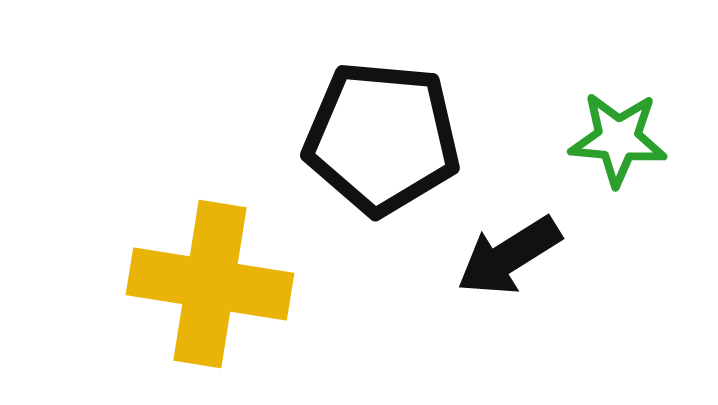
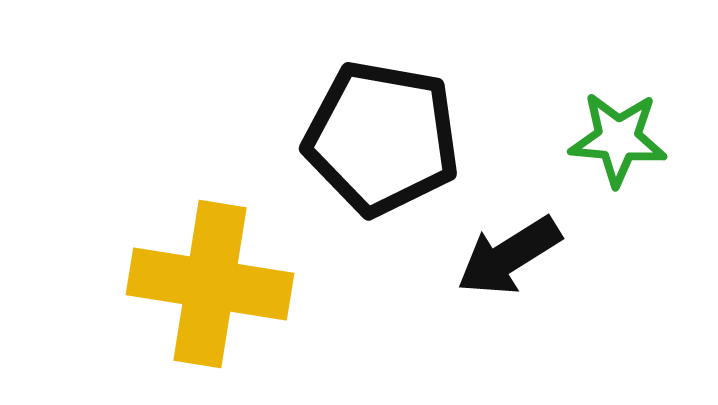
black pentagon: rotated 5 degrees clockwise
